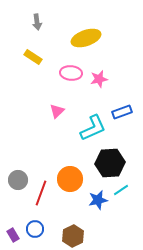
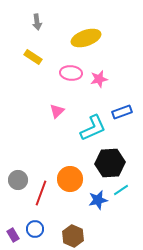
brown hexagon: rotated 10 degrees counterclockwise
